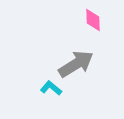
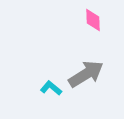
gray arrow: moved 10 px right, 10 px down
